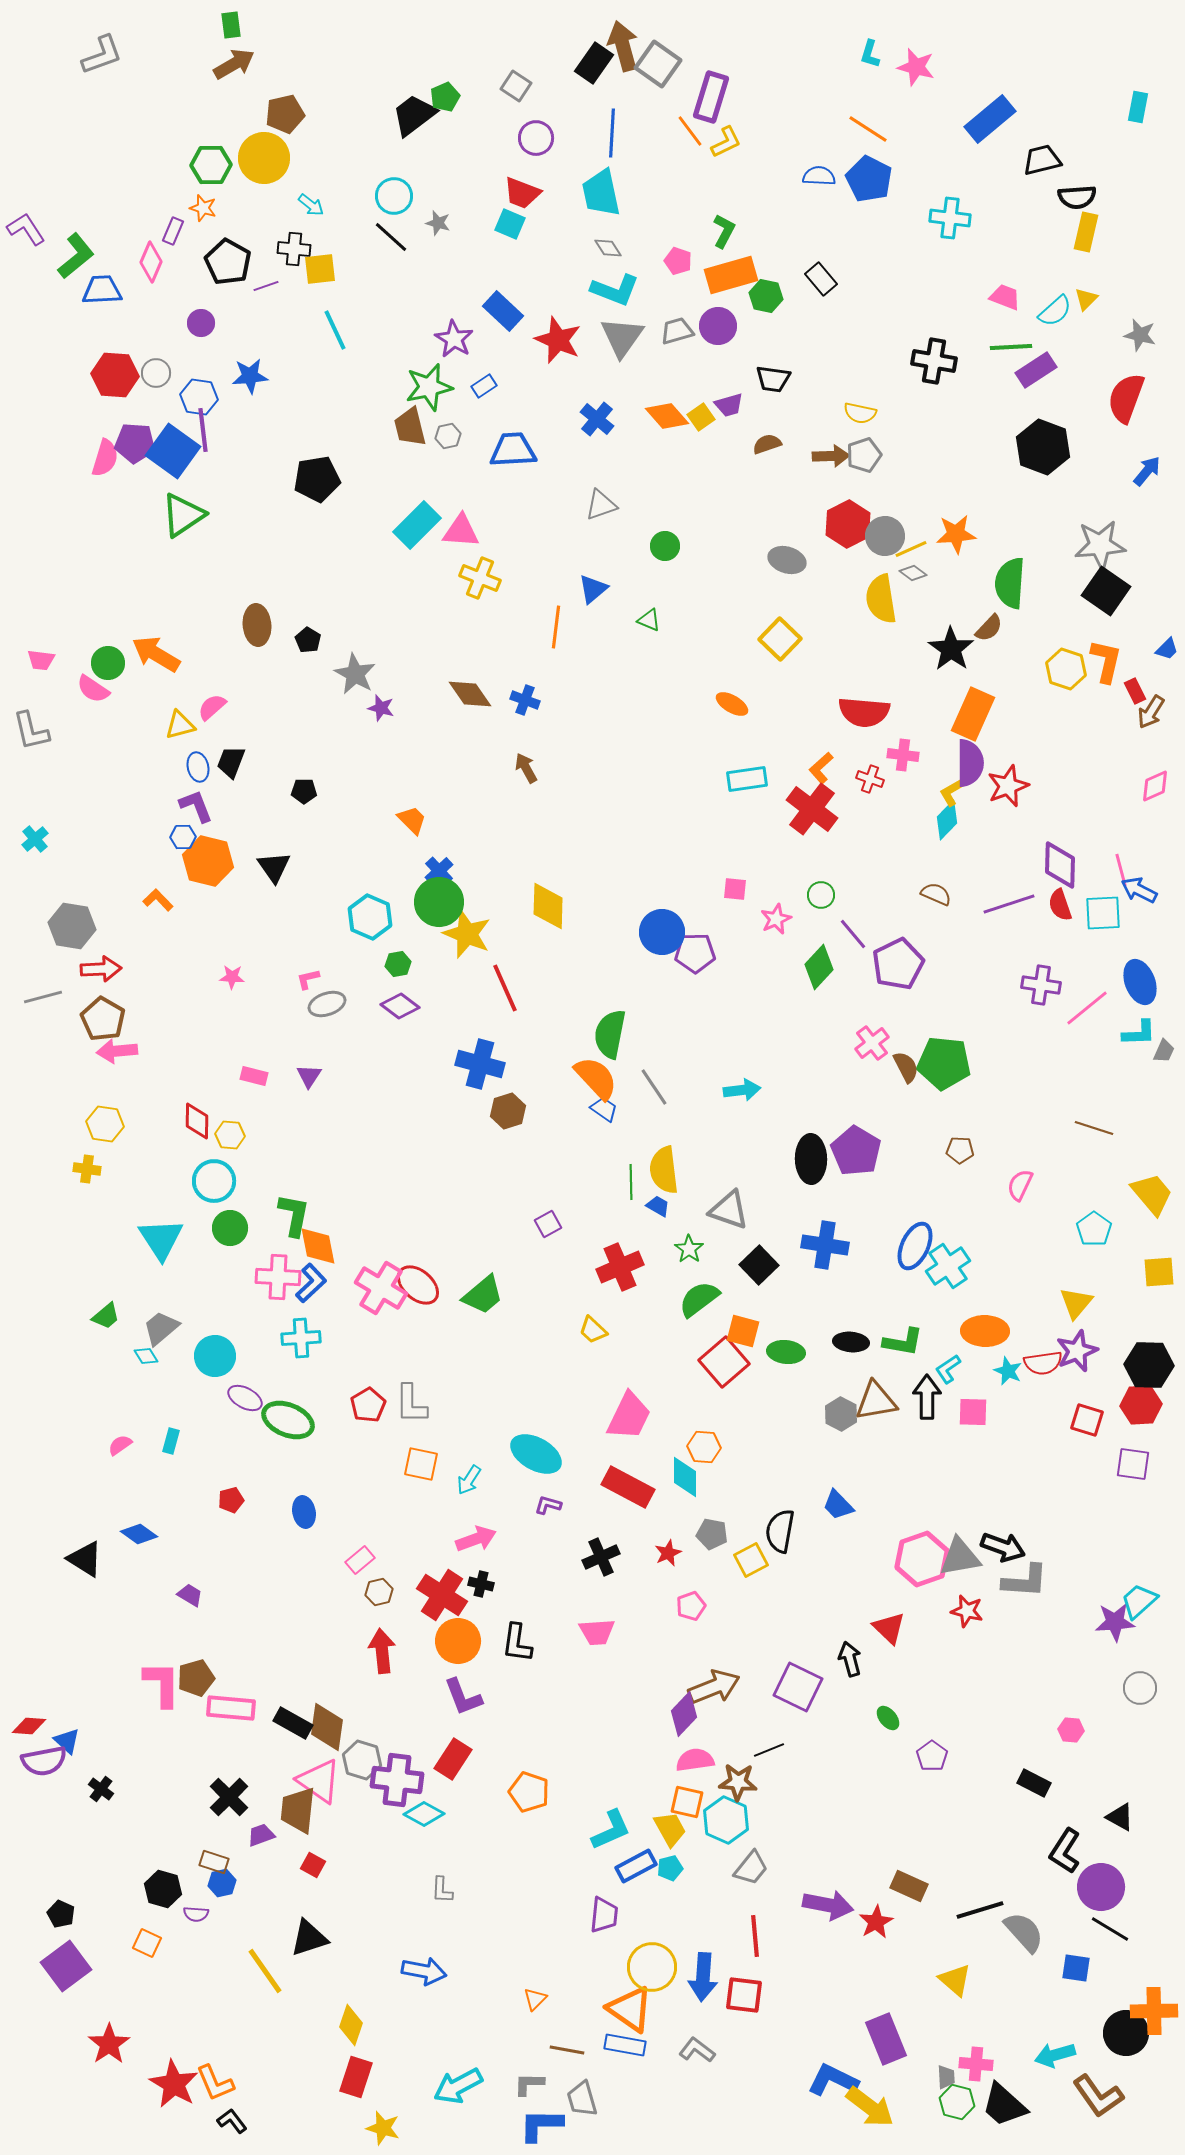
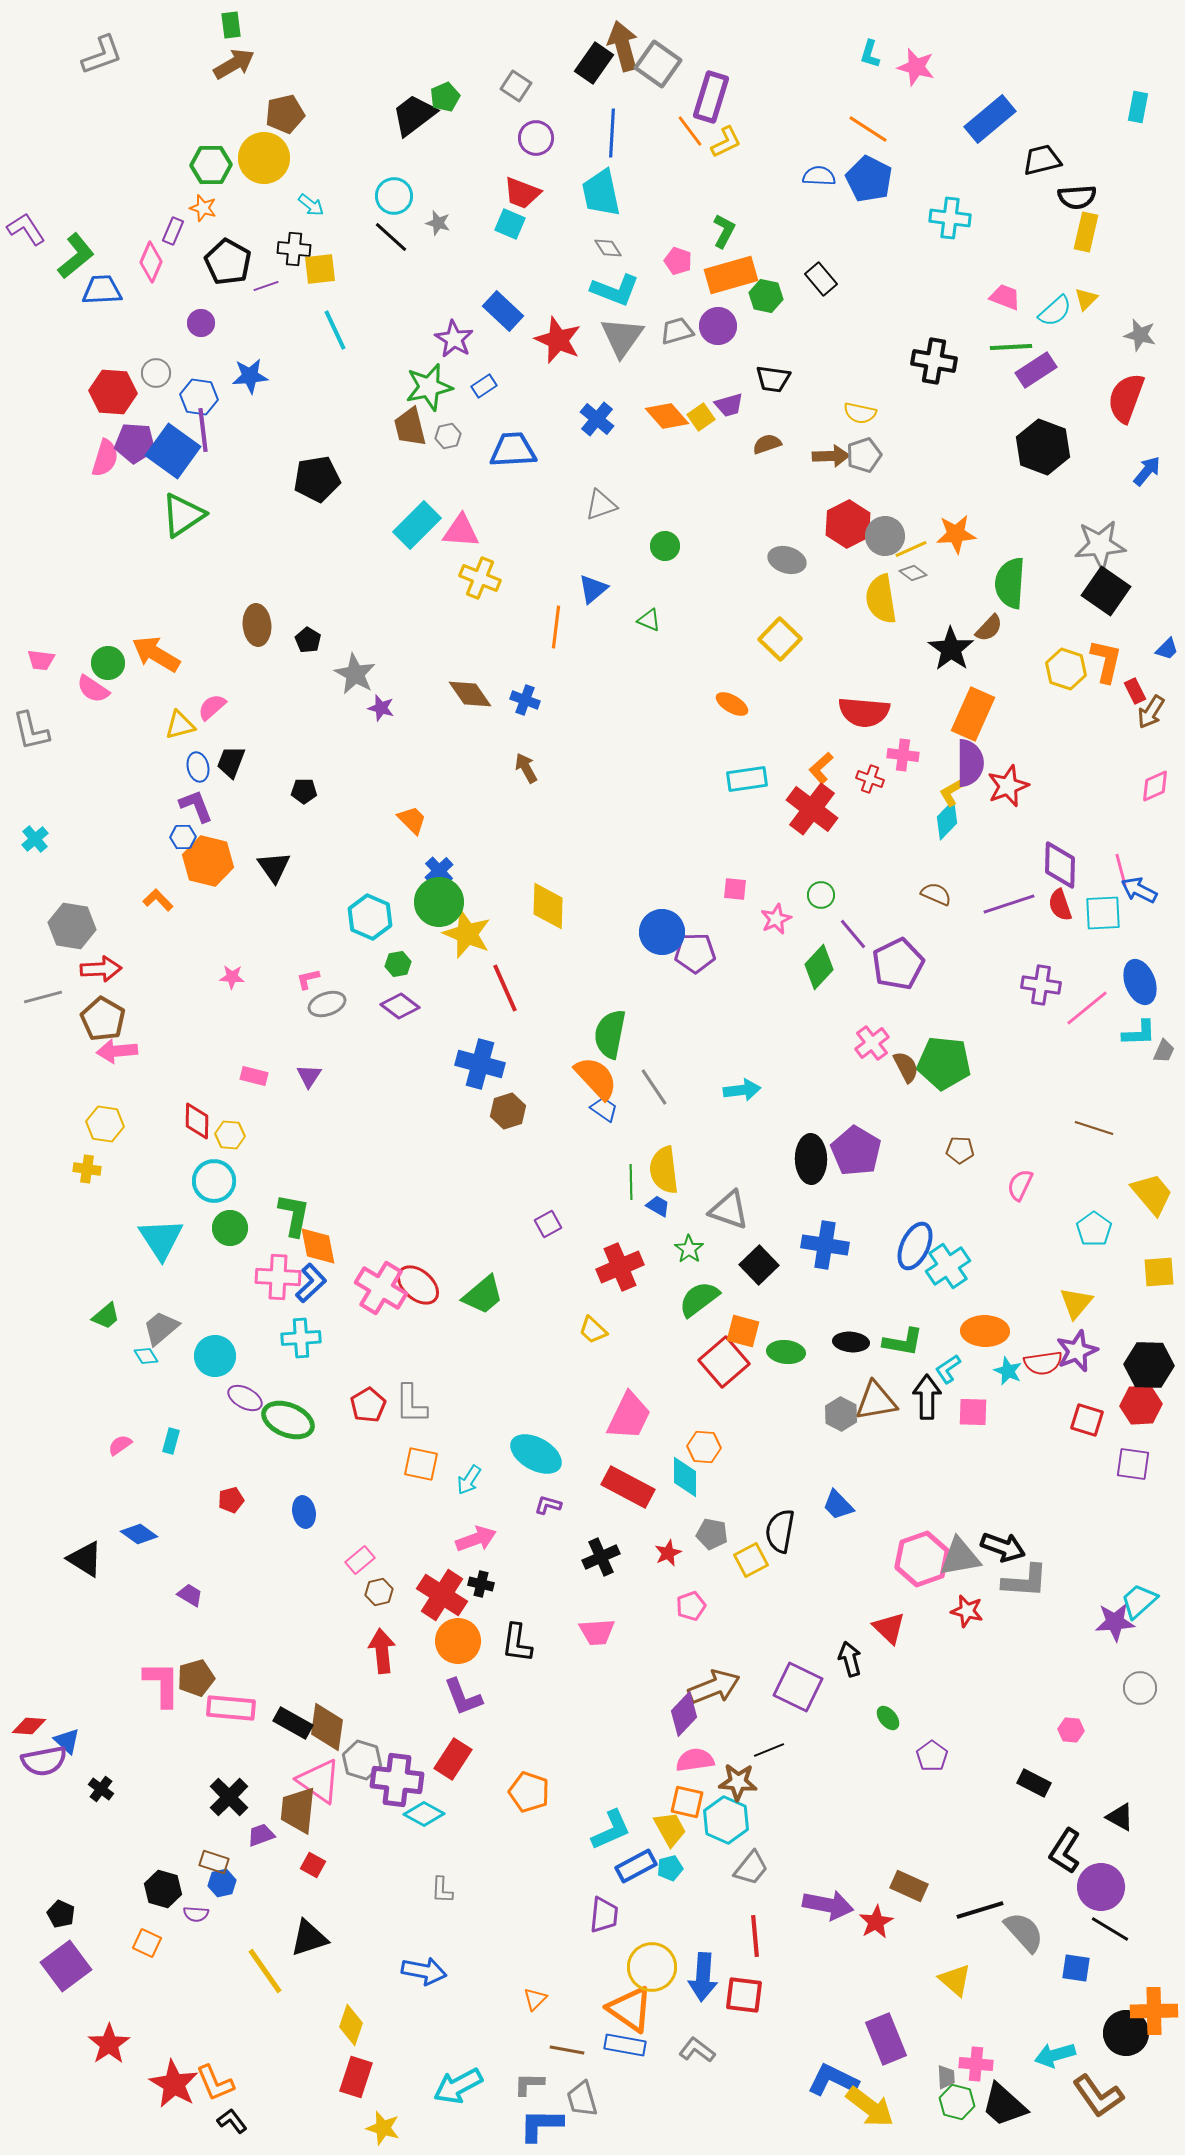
red hexagon at (115, 375): moved 2 px left, 17 px down
